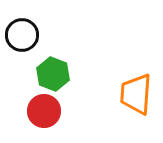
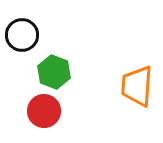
green hexagon: moved 1 px right, 2 px up
orange trapezoid: moved 1 px right, 8 px up
